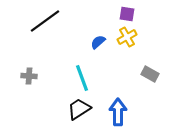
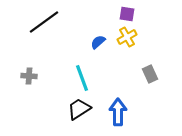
black line: moved 1 px left, 1 px down
gray rectangle: rotated 36 degrees clockwise
